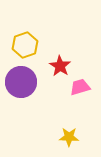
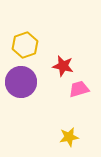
red star: moved 3 px right; rotated 20 degrees counterclockwise
pink trapezoid: moved 1 px left, 2 px down
yellow star: rotated 12 degrees counterclockwise
